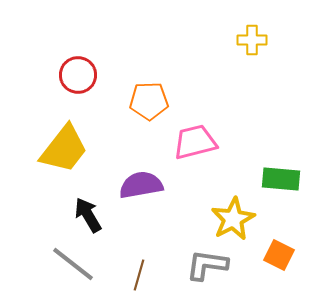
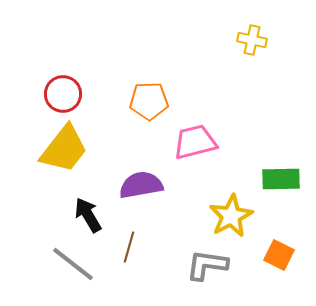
yellow cross: rotated 12 degrees clockwise
red circle: moved 15 px left, 19 px down
green rectangle: rotated 6 degrees counterclockwise
yellow star: moved 2 px left, 3 px up
brown line: moved 10 px left, 28 px up
